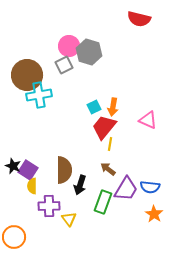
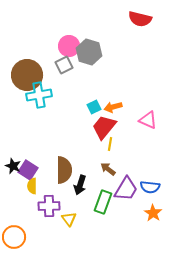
red semicircle: moved 1 px right
orange arrow: rotated 66 degrees clockwise
orange star: moved 1 px left, 1 px up
